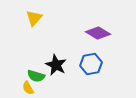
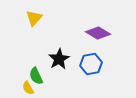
black star: moved 3 px right, 6 px up; rotated 15 degrees clockwise
green semicircle: rotated 48 degrees clockwise
